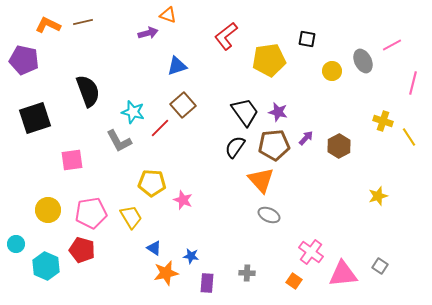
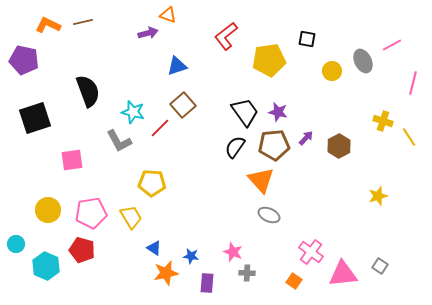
pink star at (183, 200): moved 50 px right, 52 px down
